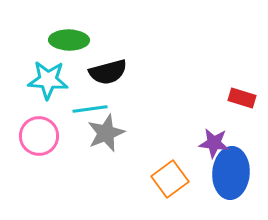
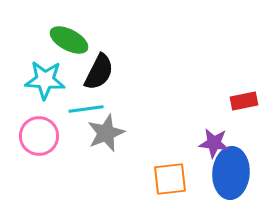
green ellipse: rotated 27 degrees clockwise
black semicircle: moved 9 px left; rotated 48 degrees counterclockwise
cyan star: moved 3 px left
red rectangle: moved 2 px right, 3 px down; rotated 28 degrees counterclockwise
cyan line: moved 4 px left
orange square: rotated 30 degrees clockwise
